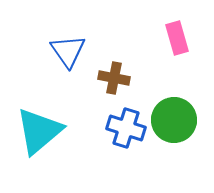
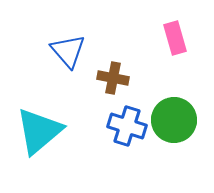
pink rectangle: moved 2 px left
blue triangle: rotated 6 degrees counterclockwise
brown cross: moved 1 px left
blue cross: moved 1 px right, 2 px up
